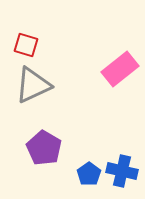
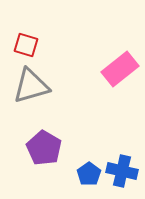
gray triangle: moved 2 px left, 1 px down; rotated 9 degrees clockwise
